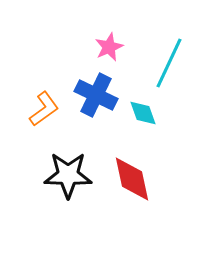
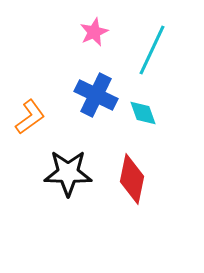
pink star: moved 15 px left, 15 px up
cyan line: moved 17 px left, 13 px up
orange L-shape: moved 14 px left, 8 px down
black star: moved 2 px up
red diamond: rotated 24 degrees clockwise
